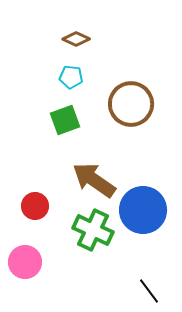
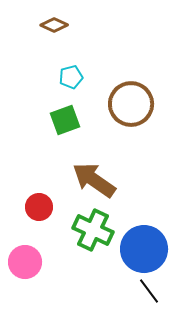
brown diamond: moved 22 px left, 14 px up
cyan pentagon: rotated 20 degrees counterclockwise
red circle: moved 4 px right, 1 px down
blue circle: moved 1 px right, 39 px down
